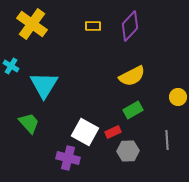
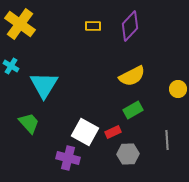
yellow cross: moved 12 px left
yellow circle: moved 8 px up
gray hexagon: moved 3 px down
